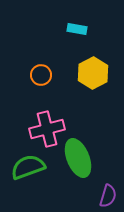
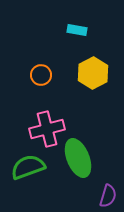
cyan rectangle: moved 1 px down
